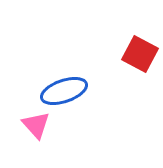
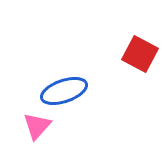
pink triangle: moved 1 px right, 1 px down; rotated 24 degrees clockwise
